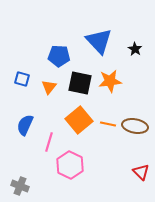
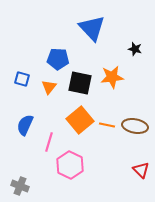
blue triangle: moved 7 px left, 13 px up
black star: rotated 16 degrees counterclockwise
blue pentagon: moved 1 px left, 3 px down
orange star: moved 2 px right, 4 px up
orange square: moved 1 px right
orange line: moved 1 px left, 1 px down
red triangle: moved 2 px up
